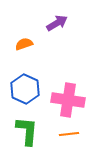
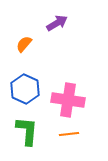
orange semicircle: rotated 30 degrees counterclockwise
